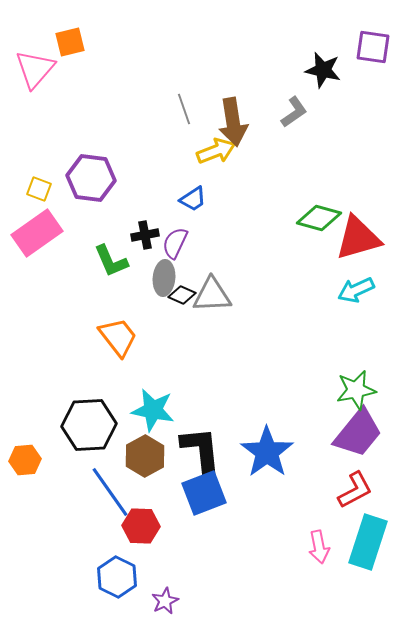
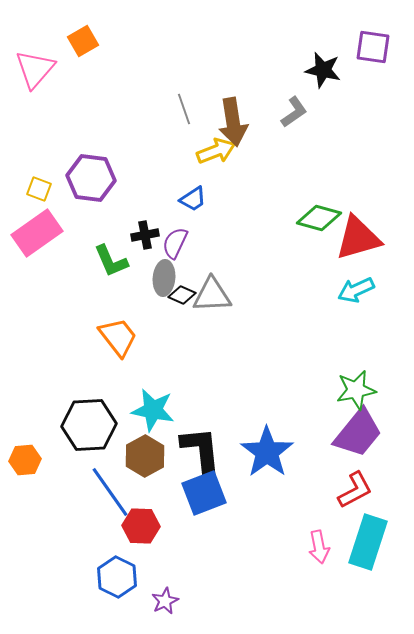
orange square: moved 13 px right, 1 px up; rotated 16 degrees counterclockwise
